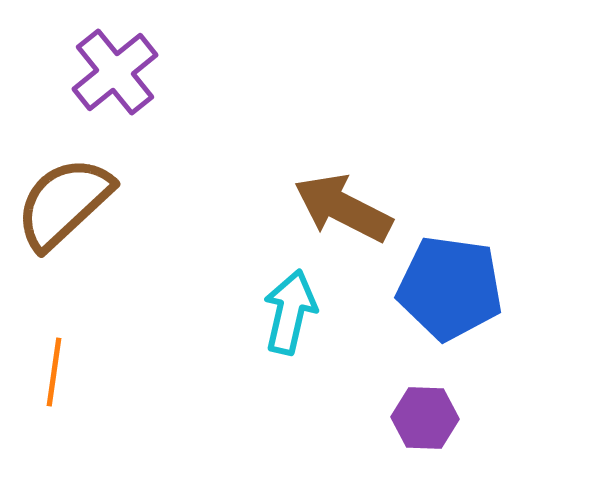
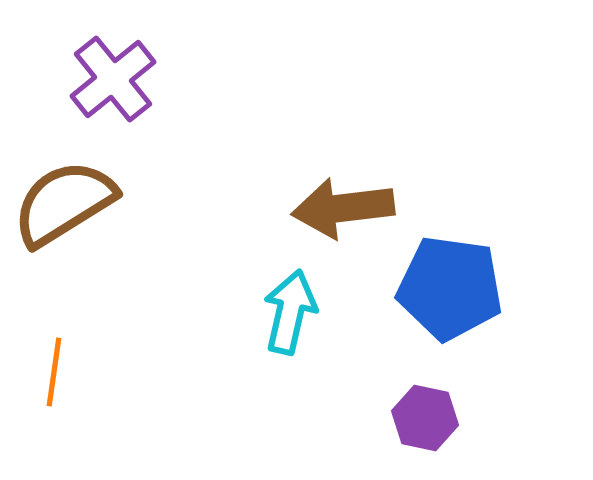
purple cross: moved 2 px left, 7 px down
brown semicircle: rotated 11 degrees clockwise
brown arrow: rotated 34 degrees counterclockwise
purple hexagon: rotated 10 degrees clockwise
